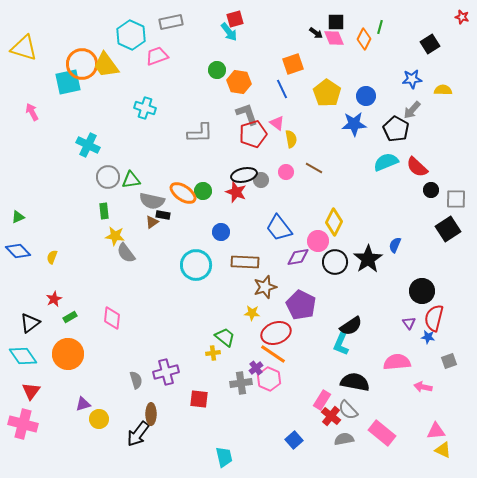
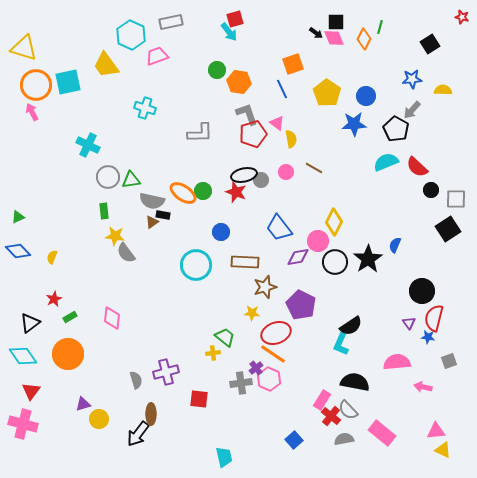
orange circle at (82, 64): moved 46 px left, 21 px down
